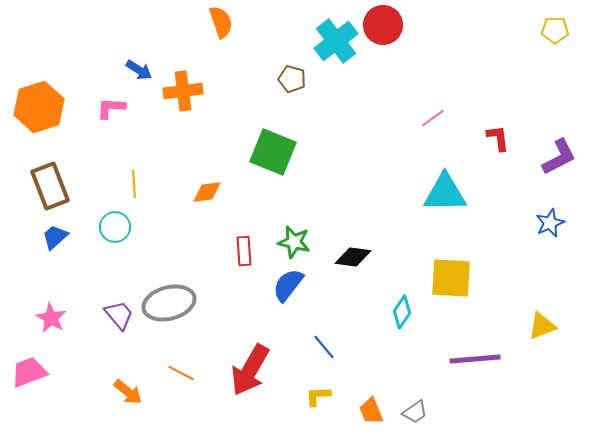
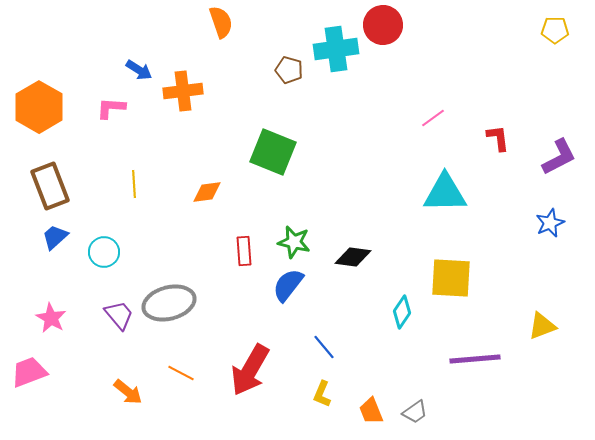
cyan cross: moved 8 px down; rotated 30 degrees clockwise
brown pentagon: moved 3 px left, 9 px up
orange hexagon: rotated 12 degrees counterclockwise
cyan circle: moved 11 px left, 25 px down
yellow L-shape: moved 4 px right, 2 px up; rotated 64 degrees counterclockwise
